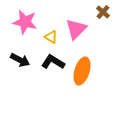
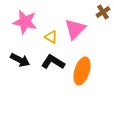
brown cross: rotated 16 degrees clockwise
pink triangle: moved 1 px left
